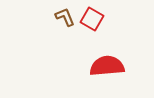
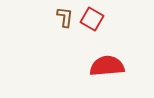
brown L-shape: rotated 30 degrees clockwise
